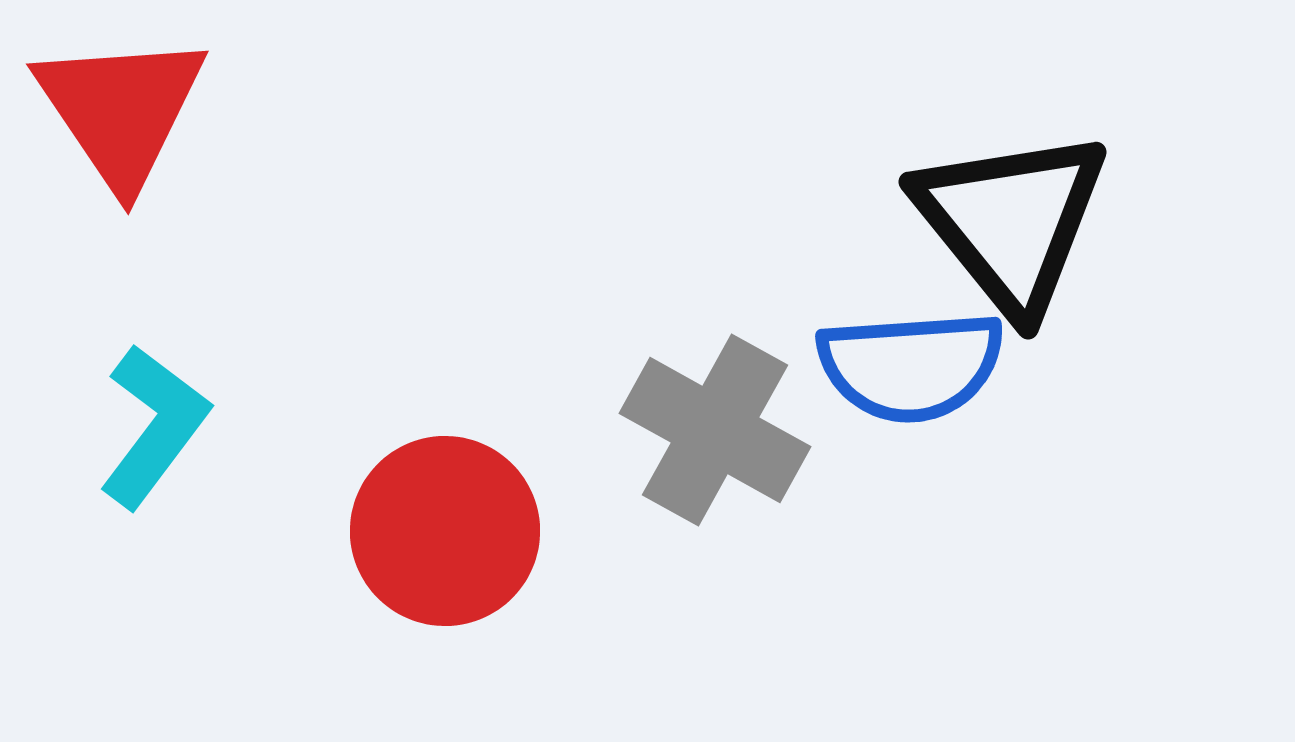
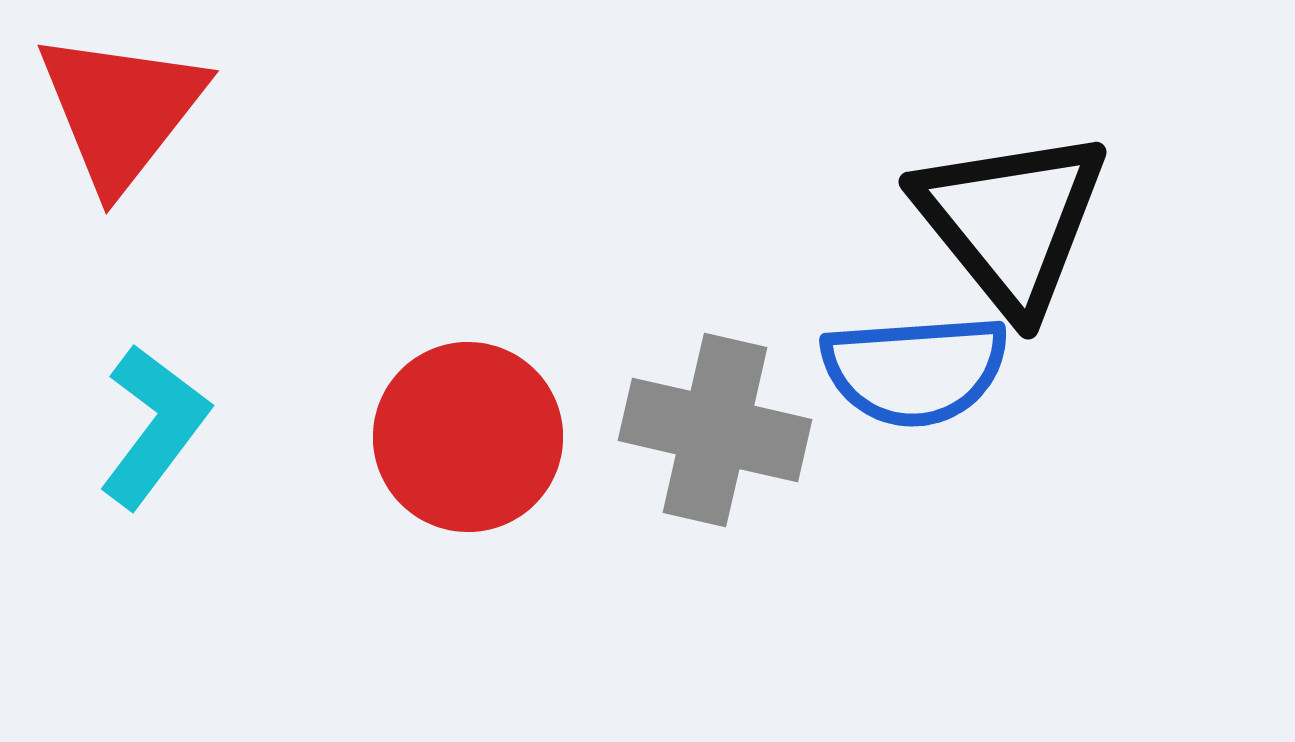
red triangle: rotated 12 degrees clockwise
blue semicircle: moved 4 px right, 4 px down
gray cross: rotated 16 degrees counterclockwise
red circle: moved 23 px right, 94 px up
